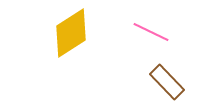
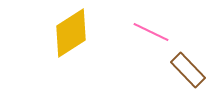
brown rectangle: moved 21 px right, 12 px up
